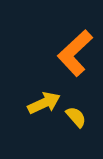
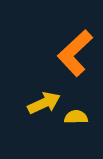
yellow semicircle: rotated 50 degrees counterclockwise
